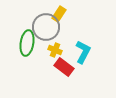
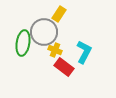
gray circle: moved 2 px left, 5 px down
green ellipse: moved 4 px left
cyan L-shape: moved 1 px right
